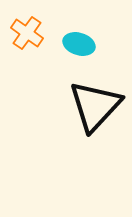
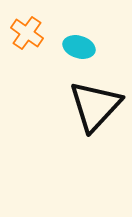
cyan ellipse: moved 3 px down
